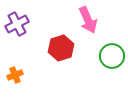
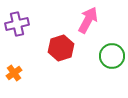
pink arrow: rotated 128 degrees counterclockwise
purple cross: rotated 15 degrees clockwise
orange cross: moved 1 px left, 2 px up; rotated 14 degrees counterclockwise
